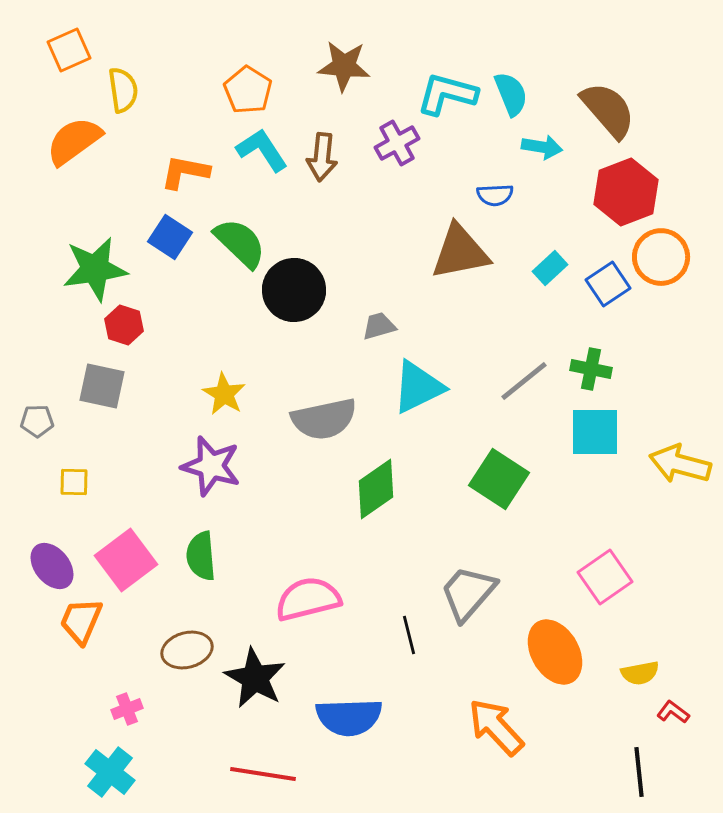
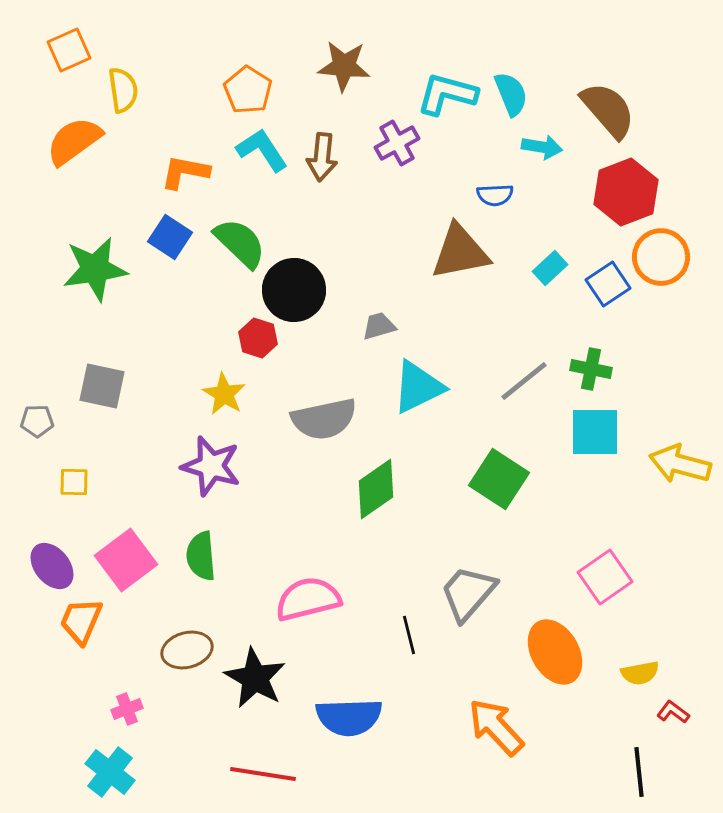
red hexagon at (124, 325): moved 134 px right, 13 px down
